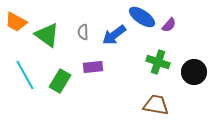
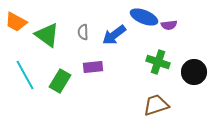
blue ellipse: moved 2 px right; rotated 12 degrees counterclockwise
purple semicircle: rotated 42 degrees clockwise
brown trapezoid: rotated 28 degrees counterclockwise
